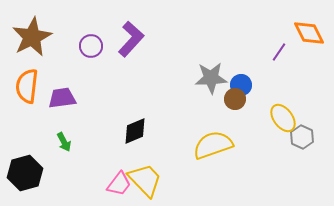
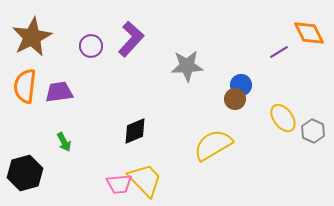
purple line: rotated 24 degrees clockwise
gray star: moved 24 px left, 12 px up
orange semicircle: moved 2 px left
purple trapezoid: moved 3 px left, 6 px up
gray hexagon: moved 11 px right, 6 px up
yellow semicircle: rotated 12 degrees counterclockwise
pink trapezoid: rotated 48 degrees clockwise
